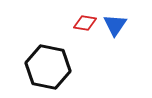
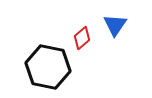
red diamond: moved 3 px left, 15 px down; rotated 50 degrees counterclockwise
